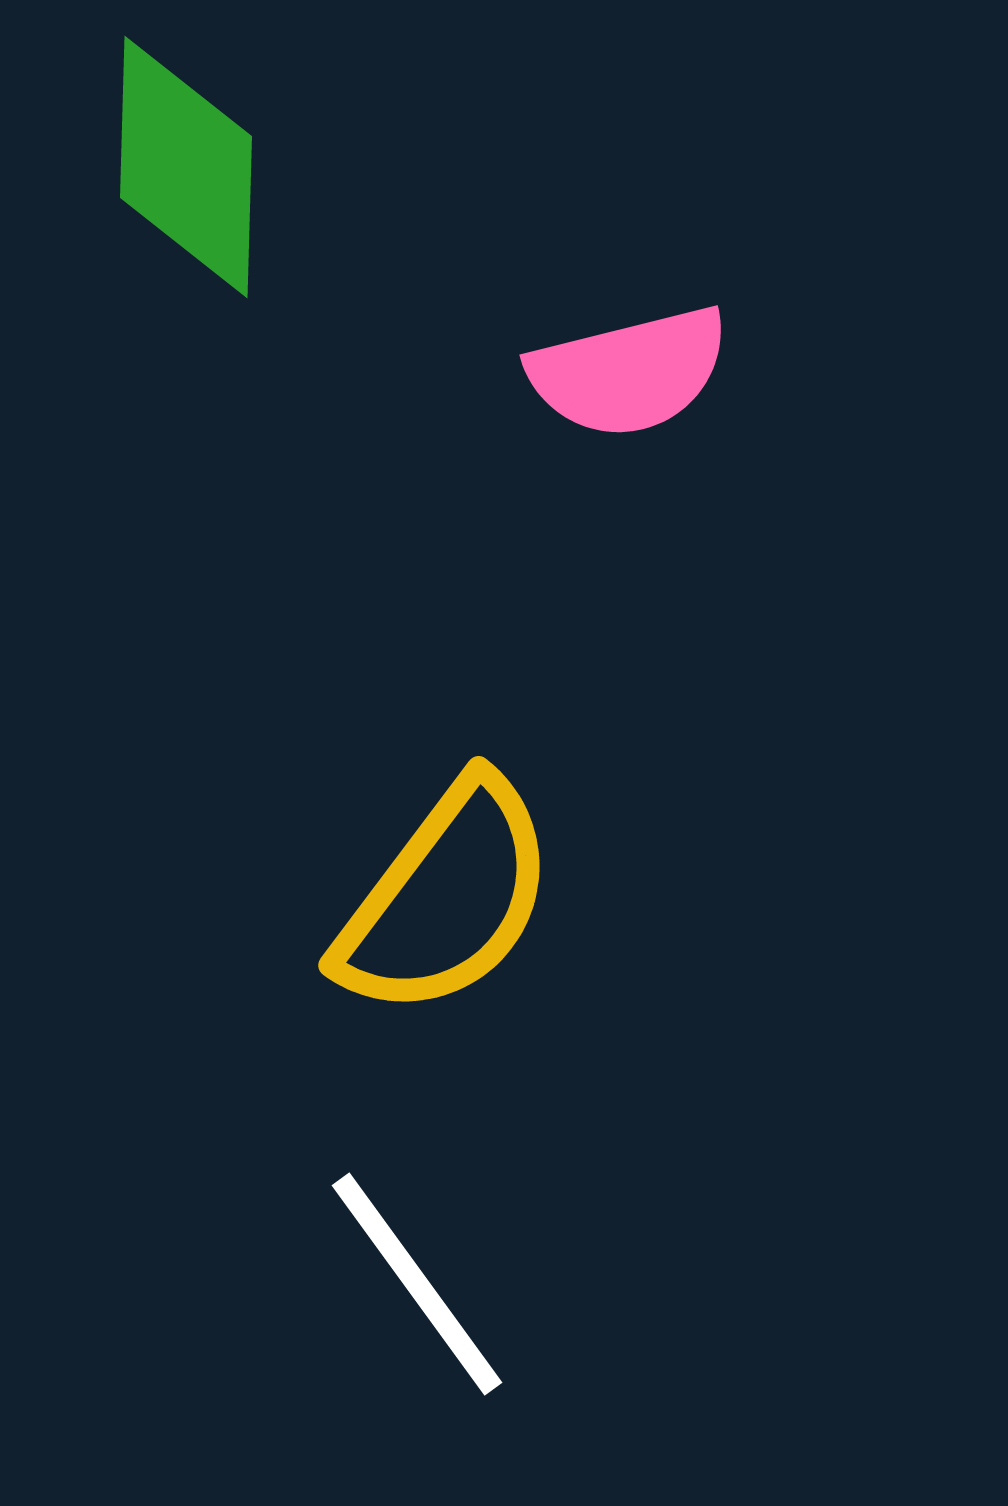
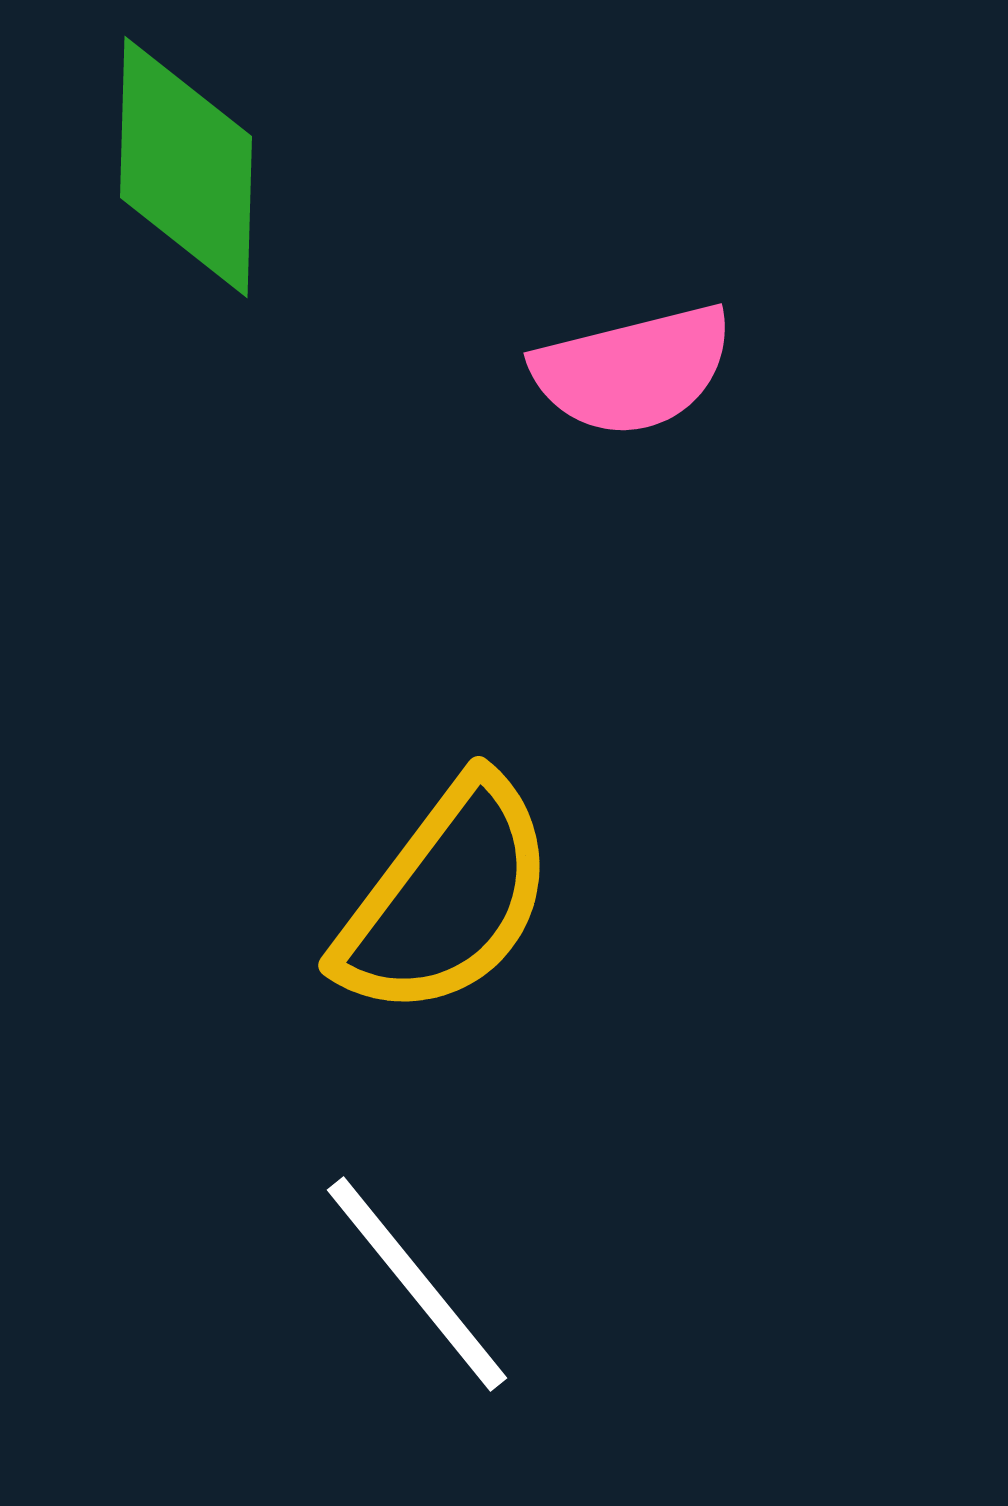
pink semicircle: moved 4 px right, 2 px up
white line: rotated 3 degrees counterclockwise
